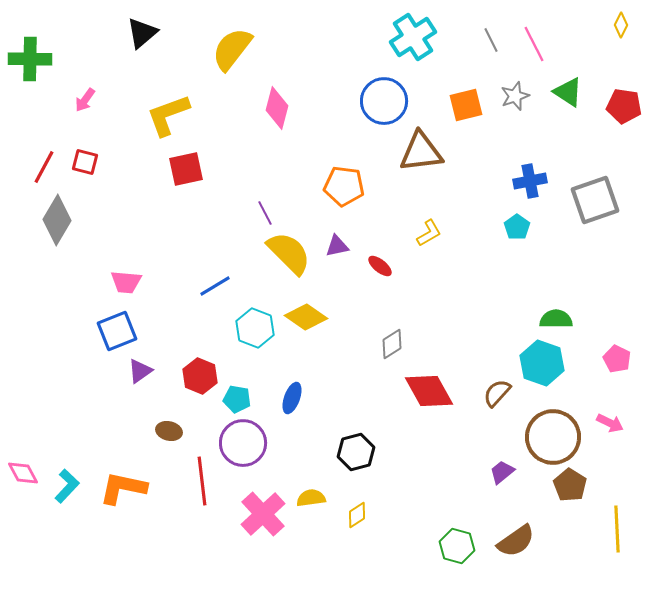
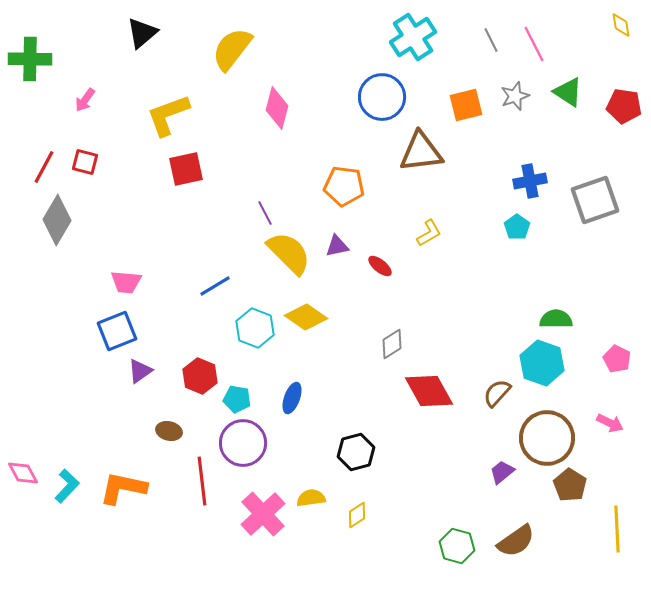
yellow diamond at (621, 25): rotated 35 degrees counterclockwise
blue circle at (384, 101): moved 2 px left, 4 px up
brown circle at (553, 437): moved 6 px left, 1 px down
